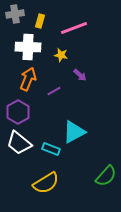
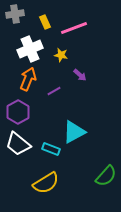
yellow rectangle: moved 5 px right, 1 px down; rotated 40 degrees counterclockwise
white cross: moved 2 px right, 2 px down; rotated 25 degrees counterclockwise
white trapezoid: moved 1 px left, 1 px down
